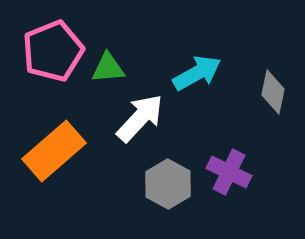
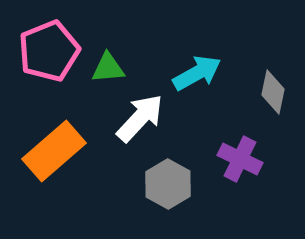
pink pentagon: moved 4 px left
purple cross: moved 11 px right, 13 px up
